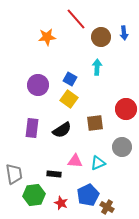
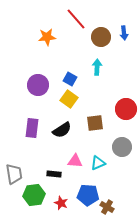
blue pentagon: rotated 30 degrees clockwise
